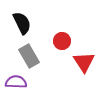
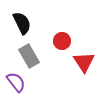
purple semicircle: rotated 50 degrees clockwise
